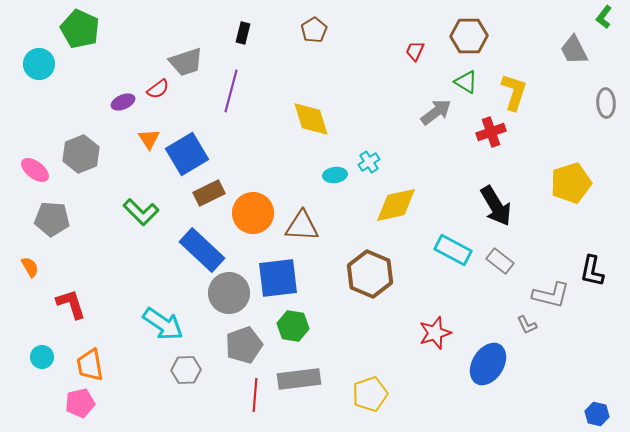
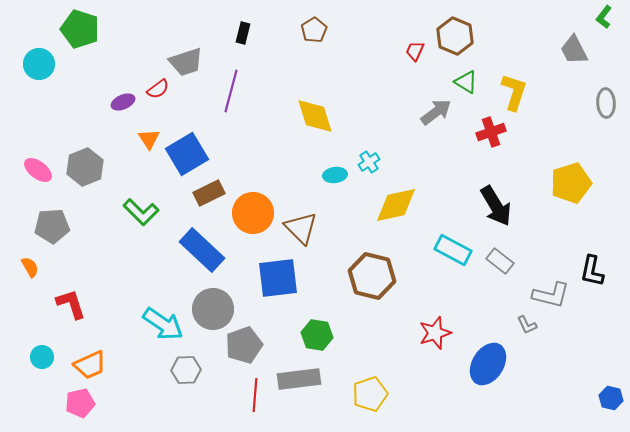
green pentagon at (80, 29): rotated 6 degrees counterclockwise
brown hexagon at (469, 36): moved 14 px left; rotated 24 degrees clockwise
yellow diamond at (311, 119): moved 4 px right, 3 px up
gray hexagon at (81, 154): moved 4 px right, 13 px down
pink ellipse at (35, 170): moved 3 px right
gray pentagon at (52, 219): moved 7 px down; rotated 8 degrees counterclockwise
brown triangle at (302, 226): moved 1 px left, 2 px down; rotated 42 degrees clockwise
brown hexagon at (370, 274): moved 2 px right, 2 px down; rotated 9 degrees counterclockwise
gray circle at (229, 293): moved 16 px left, 16 px down
green hexagon at (293, 326): moved 24 px right, 9 px down
orange trapezoid at (90, 365): rotated 104 degrees counterclockwise
blue hexagon at (597, 414): moved 14 px right, 16 px up
